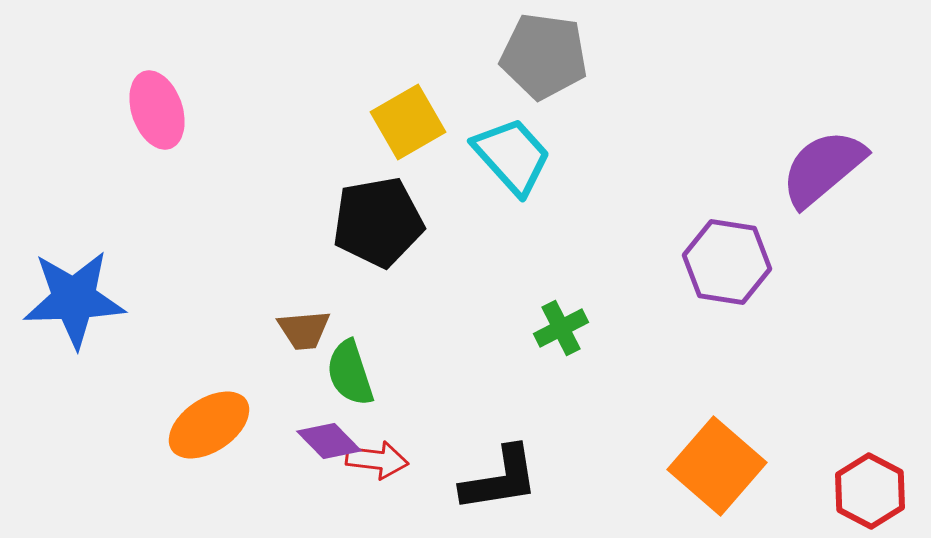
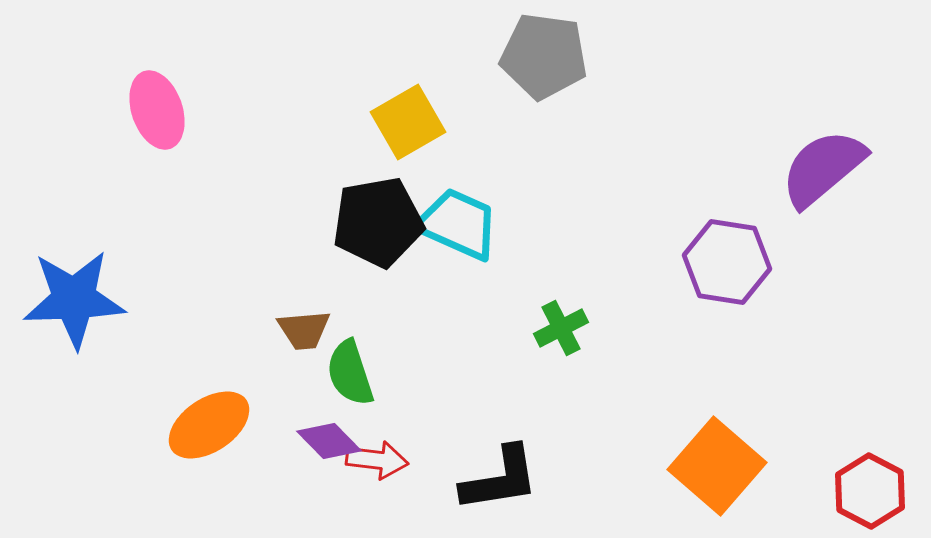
cyan trapezoid: moved 54 px left, 68 px down; rotated 24 degrees counterclockwise
